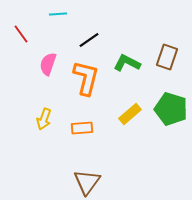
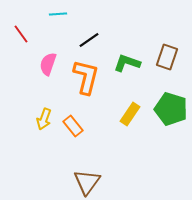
green L-shape: rotated 8 degrees counterclockwise
orange L-shape: moved 1 px up
yellow rectangle: rotated 15 degrees counterclockwise
orange rectangle: moved 9 px left, 2 px up; rotated 55 degrees clockwise
